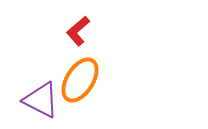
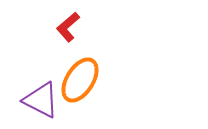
red L-shape: moved 10 px left, 4 px up
